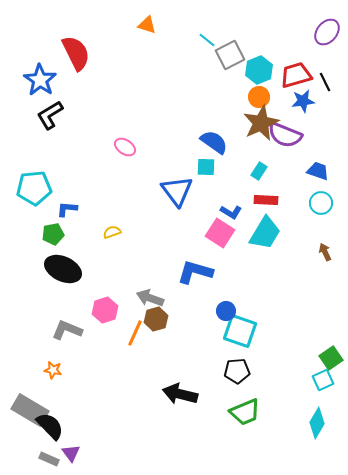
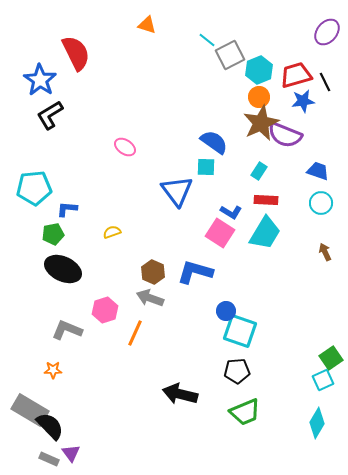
brown hexagon at (156, 319): moved 3 px left, 47 px up; rotated 20 degrees counterclockwise
orange star at (53, 370): rotated 12 degrees counterclockwise
